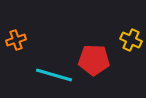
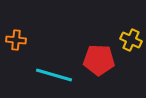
orange cross: rotated 24 degrees clockwise
red pentagon: moved 5 px right
